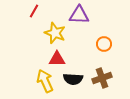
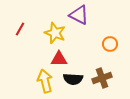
red line: moved 14 px left, 18 px down
purple triangle: rotated 25 degrees clockwise
orange circle: moved 6 px right
red triangle: moved 2 px right
yellow arrow: rotated 10 degrees clockwise
